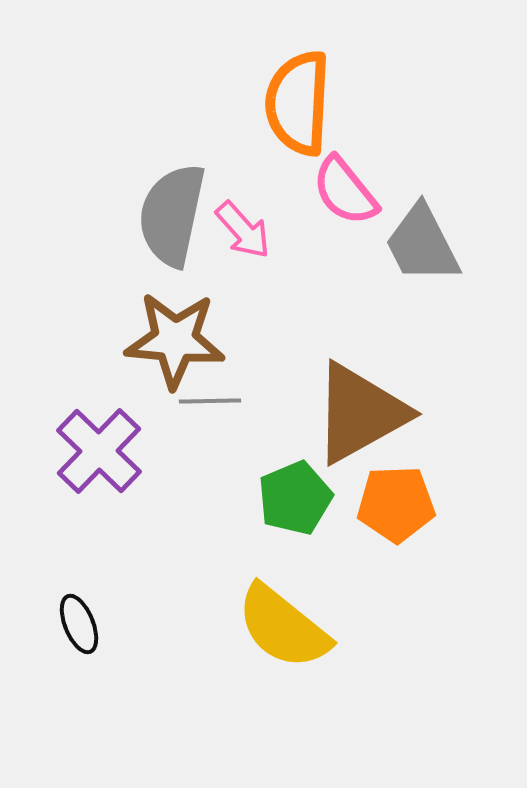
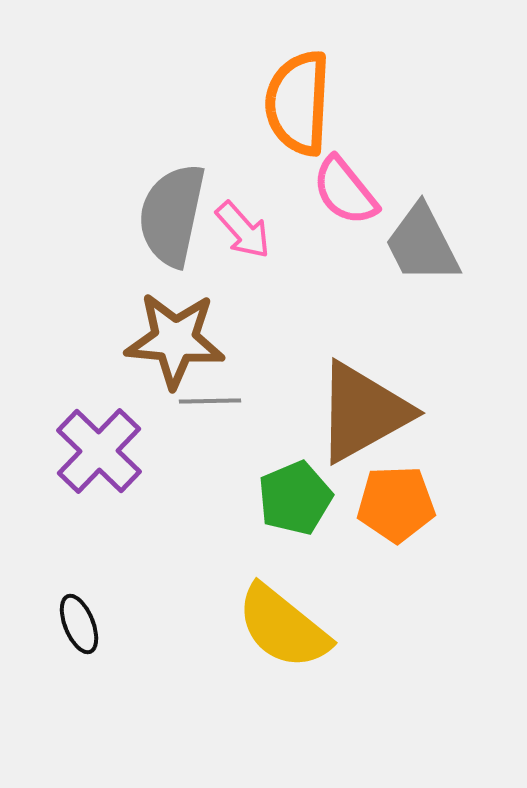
brown triangle: moved 3 px right, 1 px up
